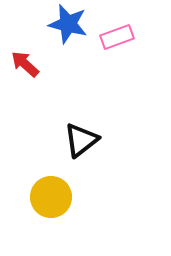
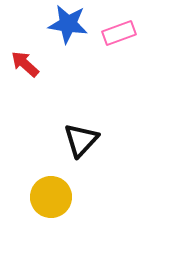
blue star: rotated 6 degrees counterclockwise
pink rectangle: moved 2 px right, 4 px up
black triangle: rotated 9 degrees counterclockwise
